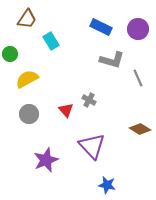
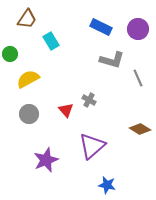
yellow semicircle: moved 1 px right
purple triangle: rotated 32 degrees clockwise
